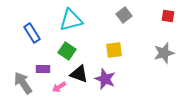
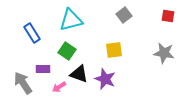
gray star: rotated 25 degrees clockwise
